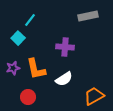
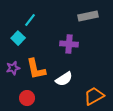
purple cross: moved 4 px right, 3 px up
red circle: moved 1 px left, 1 px down
